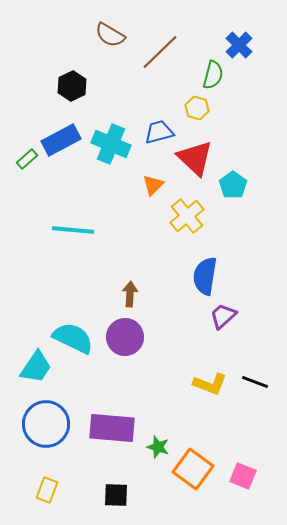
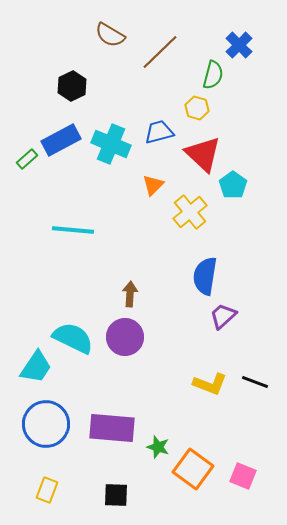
red triangle: moved 8 px right, 4 px up
yellow cross: moved 3 px right, 4 px up
